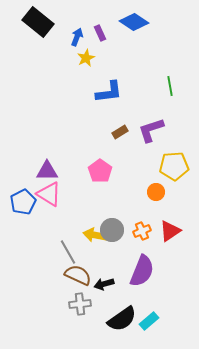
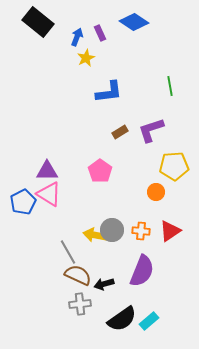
orange cross: moved 1 px left; rotated 30 degrees clockwise
